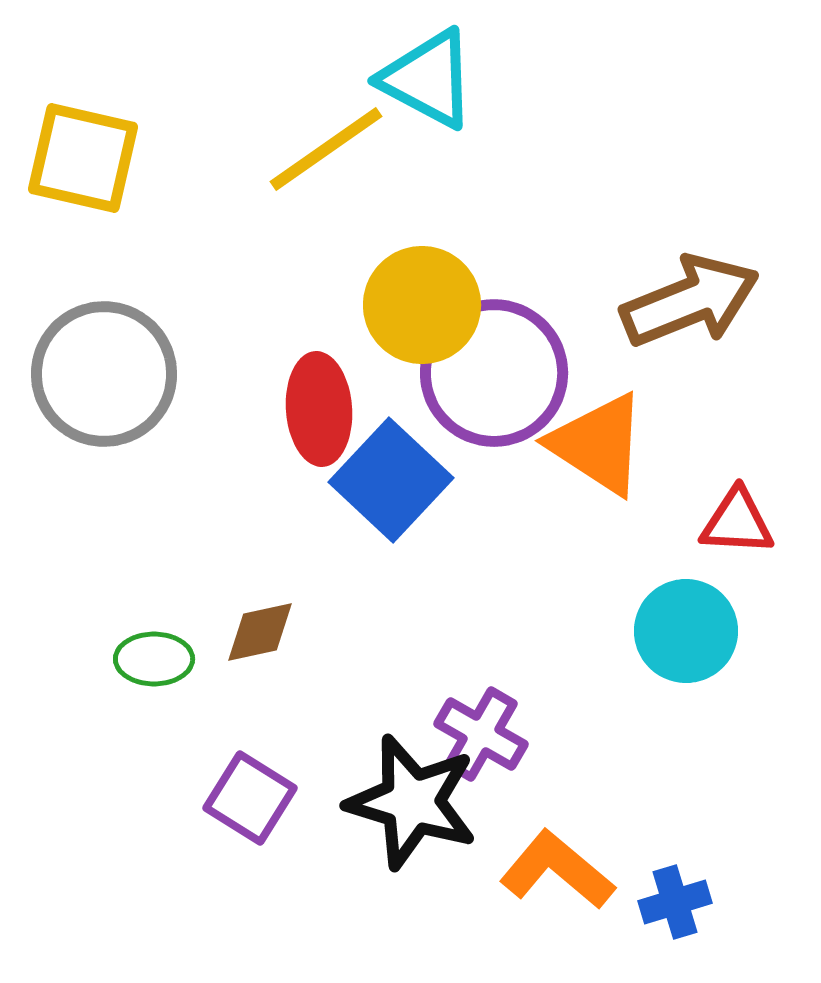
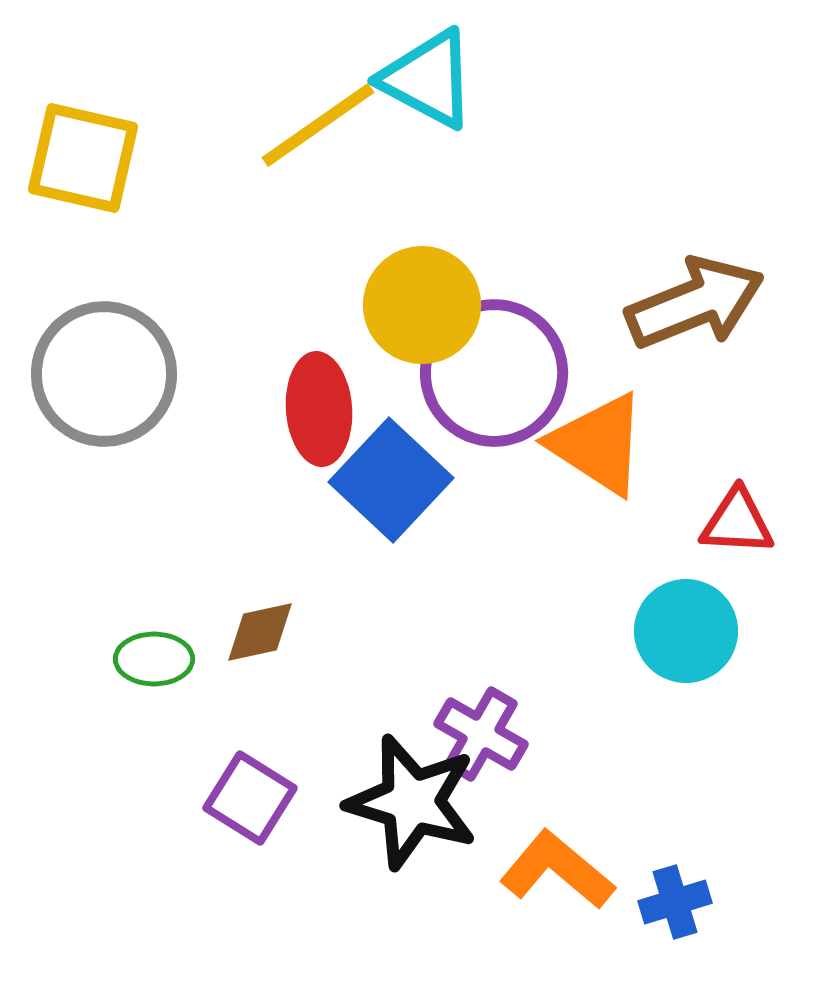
yellow line: moved 8 px left, 24 px up
brown arrow: moved 5 px right, 2 px down
